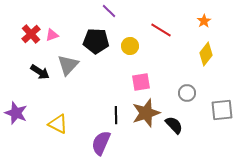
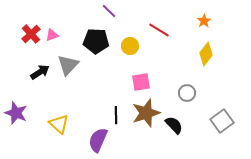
red line: moved 2 px left
black arrow: rotated 66 degrees counterclockwise
gray square: moved 11 px down; rotated 30 degrees counterclockwise
yellow triangle: moved 1 px right; rotated 15 degrees clockwise
purple semicircle: moved 3 px left, 3 px up
